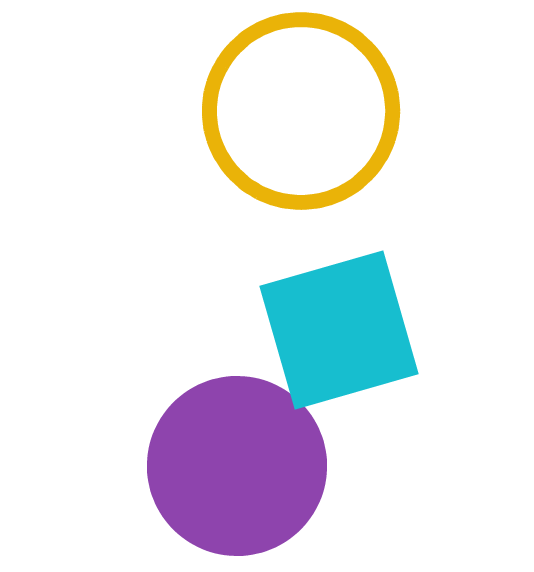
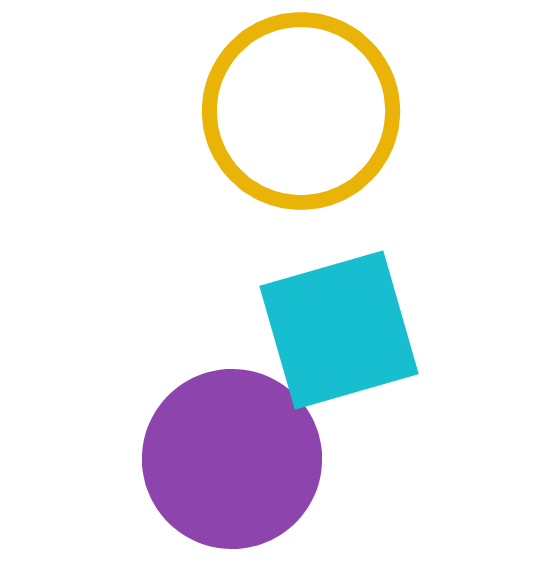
purple circle: moved 5 px left, 7 px up
